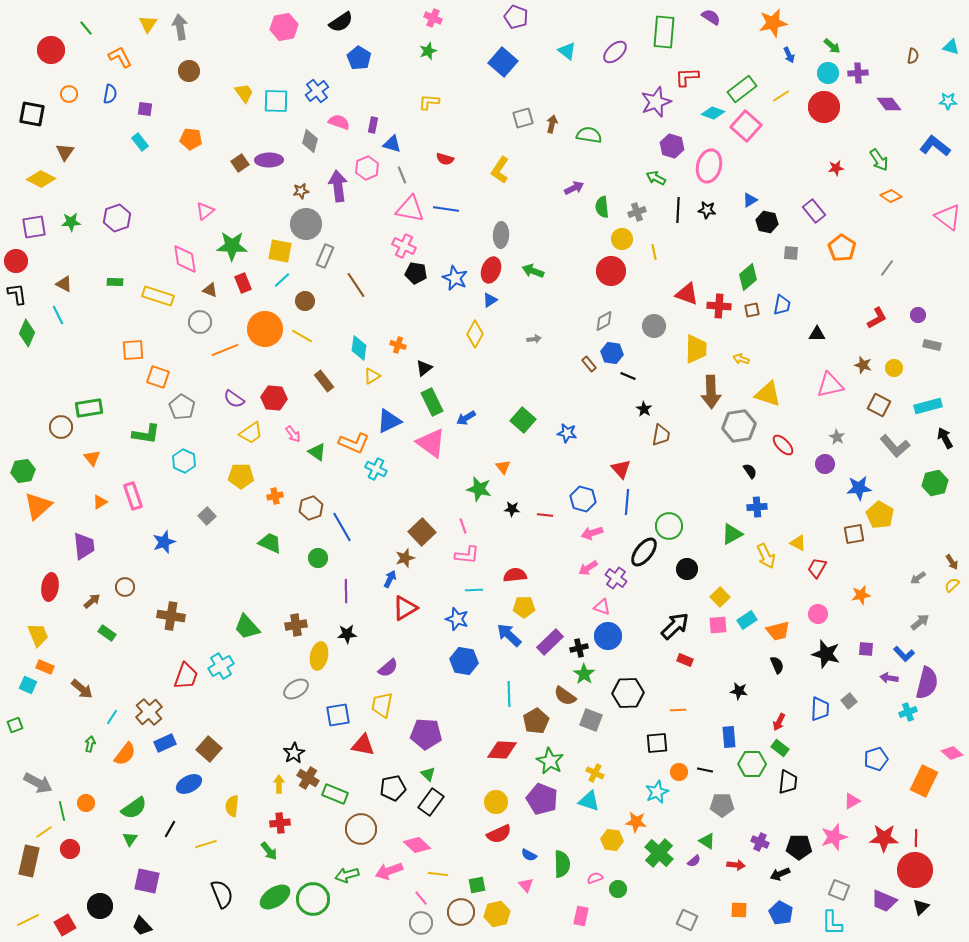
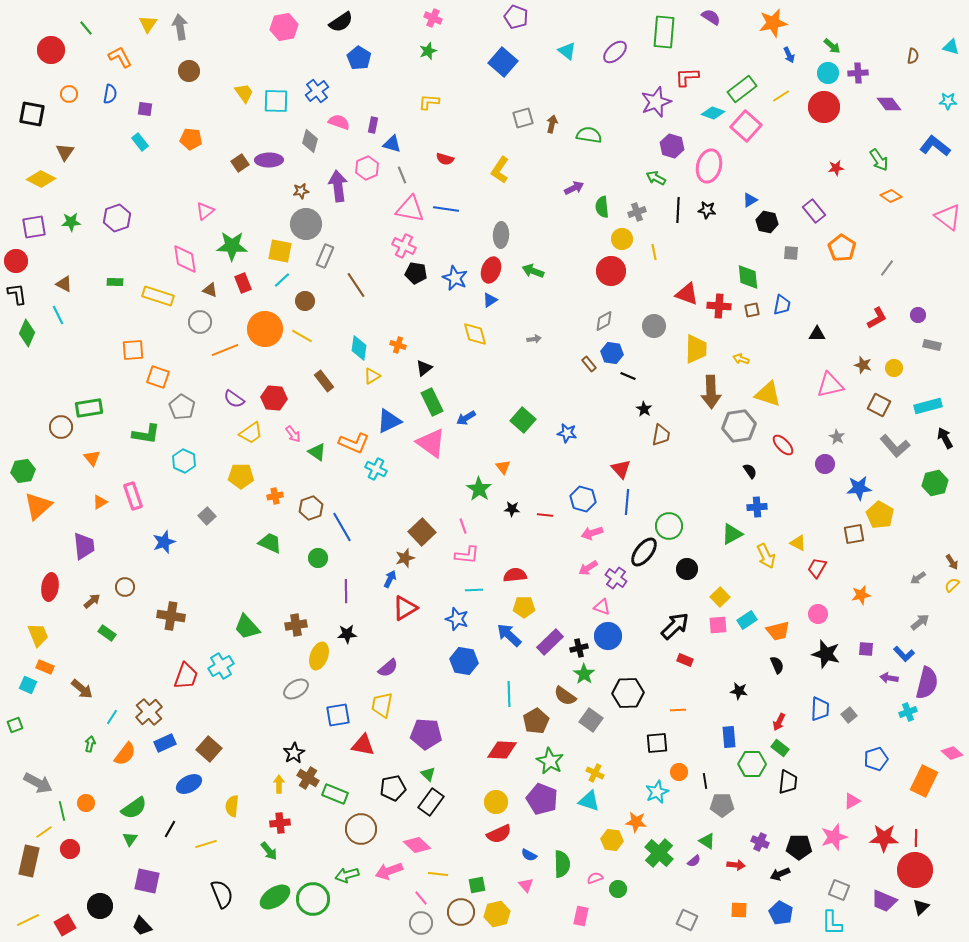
green diamond at (748, 277): rotated 56 degrees counterclockwise
yellow diamond at (475, 334): rotated 44 degrees counterclockwise
green star at (479, 489): rotated 20 degrees clockwise
yellow ellipse at (319, 656): rotated 8 degrees clockwise
gray square at (849, 701): moved 14 px down
gray square at (591, 720): rotated 15 degrees clockwise
black line at (705, 770): moved 11 px down; rotated 70 degrees clockwise
